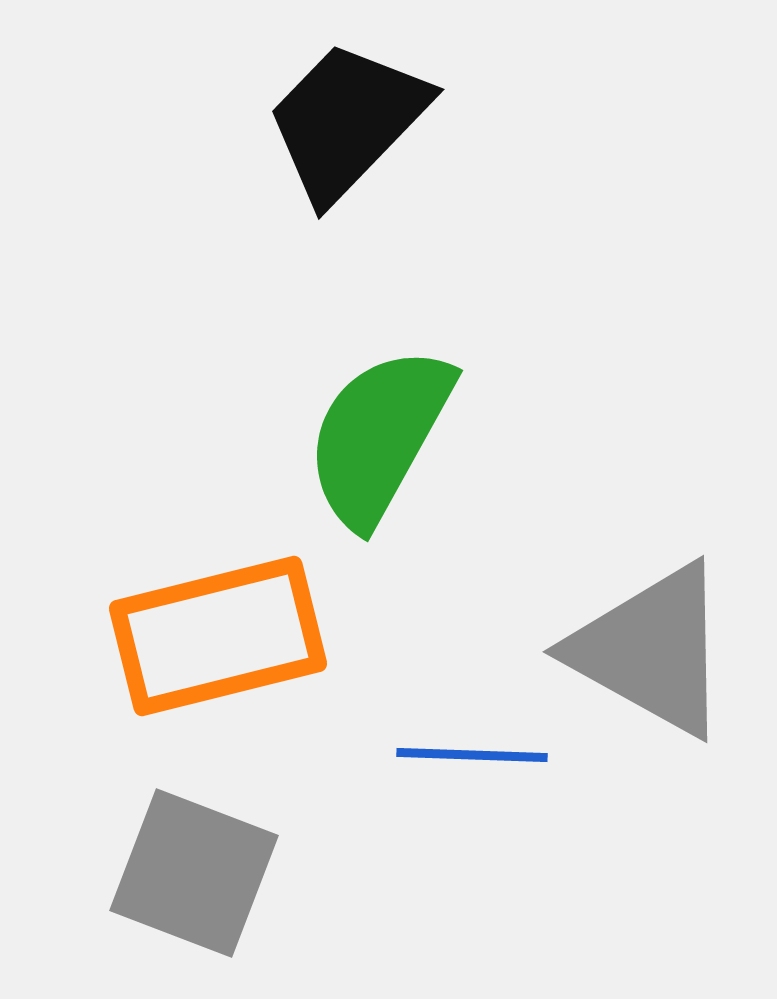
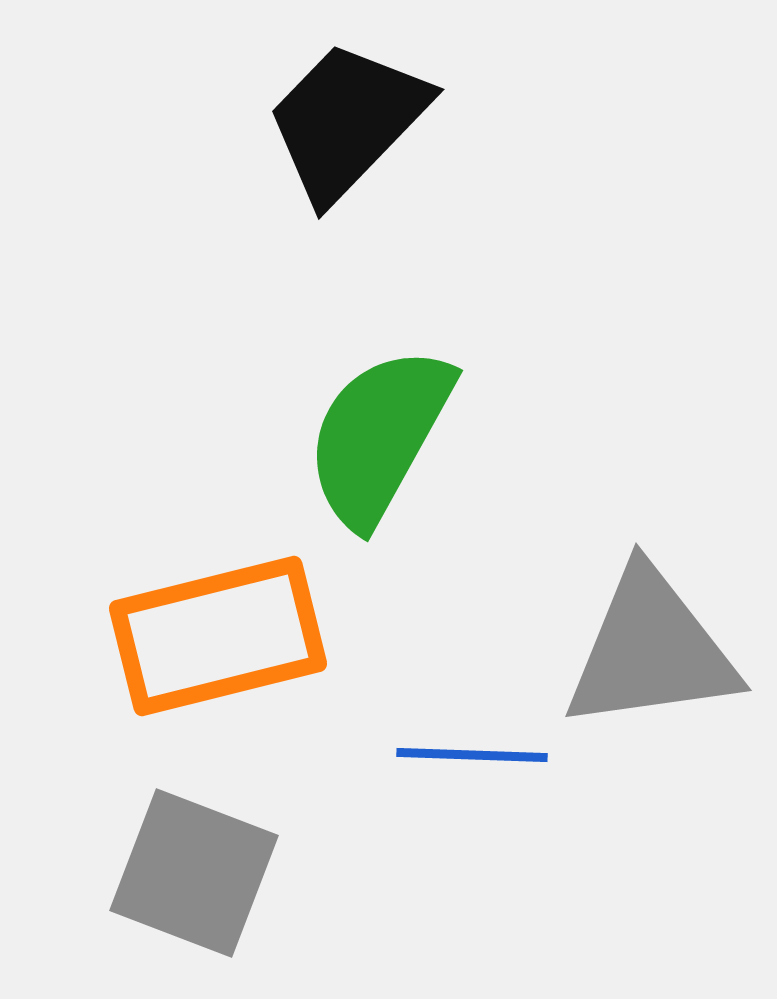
gray triangle: rotated 37 degrees counterclockwise
